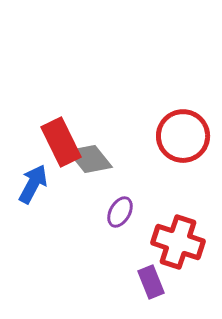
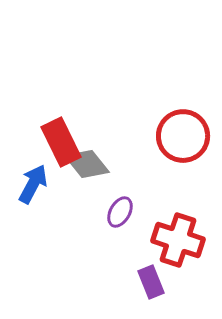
gray diamond: moved 3 px left, 5 px down
red cross: moved 2 px up
